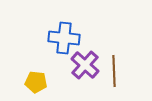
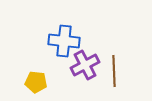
blue cross: moved 3 px down
purple cross: rotated 20 degrees clockwise
